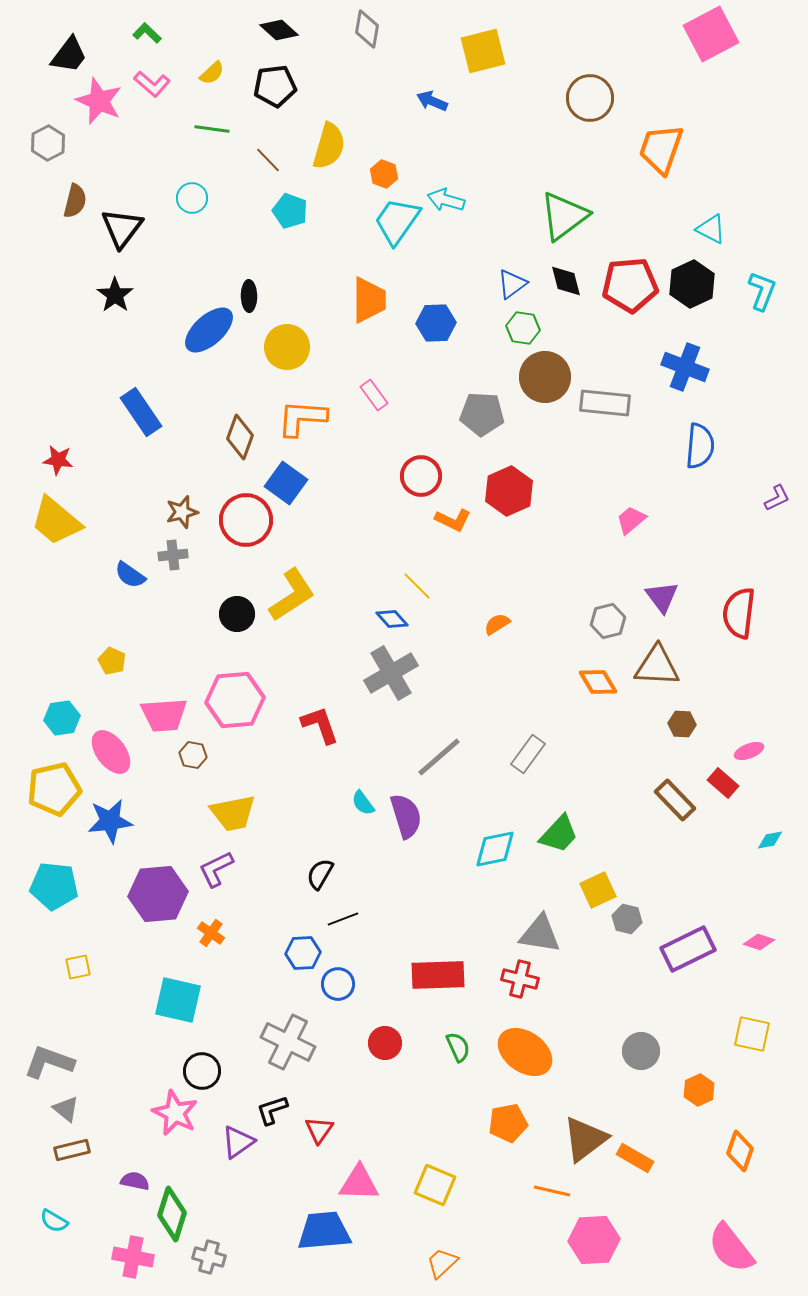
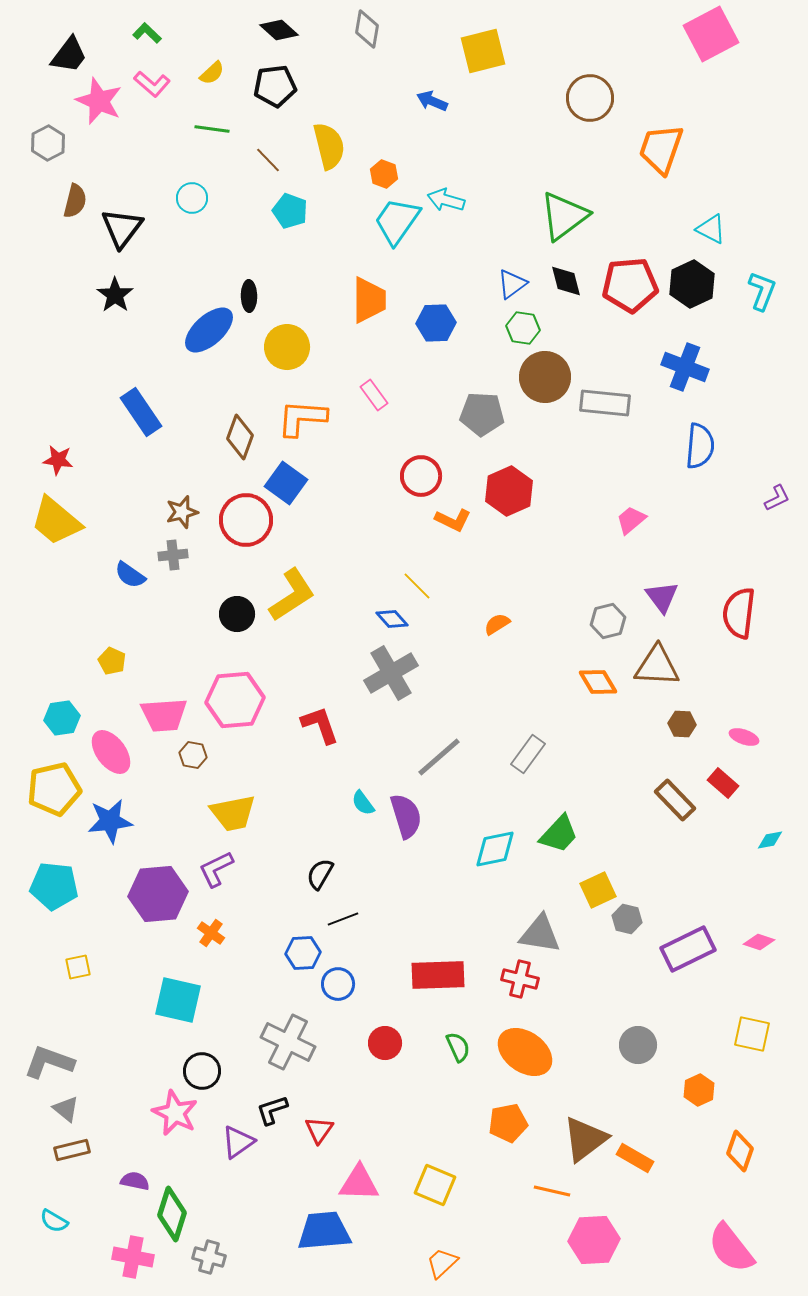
yellow semicircle at (329, 146): rotated 30 degrees counterclockwise
pink ellipse at (749, 751): moved 5 px left, 14 px up; rotated 40 degrees clockwise
gray circle at (641, 1051): moved 3 px left, 6 px up
